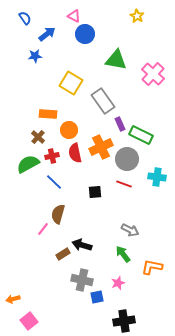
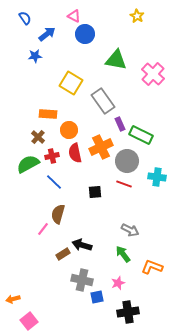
gray circle: moved 2 px down
orange L-shape: rotated 10 degrees clockwise
black cross: moved 4 px right, 9 px up
